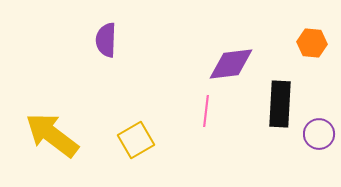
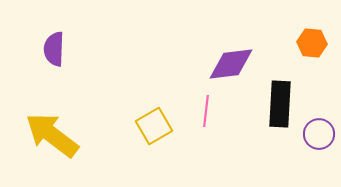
purple semicircle: moved 52 px left, 9 px down
yellow square: moved 18 px right, 14 px up
